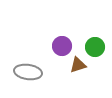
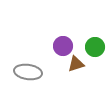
purple circle: moved 1 px right
brown triangle: moved 2 px left, 1 px up
